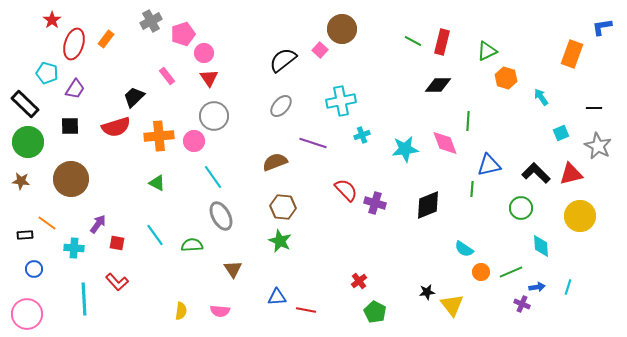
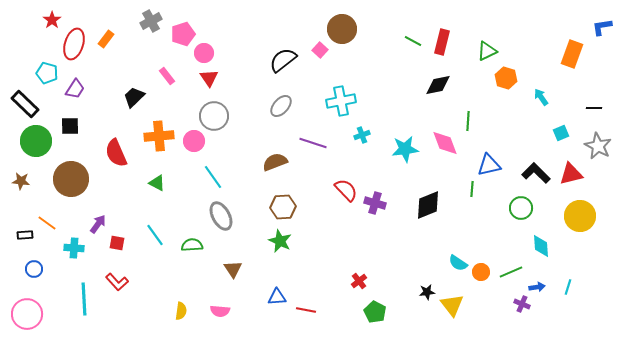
black diamond at (438, 85): rotated 12 degrees counterclockwise
red semicircle at (116, 127): moved 26 px down; rotated 84 degrees clockwise
green circle at (28, 142): moved 8 px right, 1 px up
brown hexagon at (283, 207): rotated 10 degrees counterclockwise
cyan semicircle at (464, 249): moved 6 px left, 14 px down
